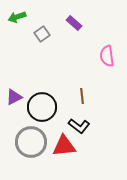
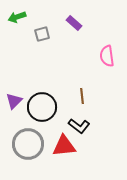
gray square: rotated 21 degrees clockwise
purple triangle: moved 4 px down; rotated 18 degrees counterclockwise
gray circle: moved 3 px left, 2 px down
